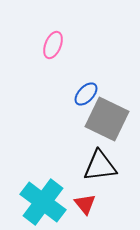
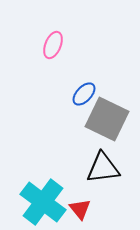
blue ellipse: moved 2 px left
black triangle: moved 3 px right, 2 px down
red triangle: moved 5 px left, 5 px down
